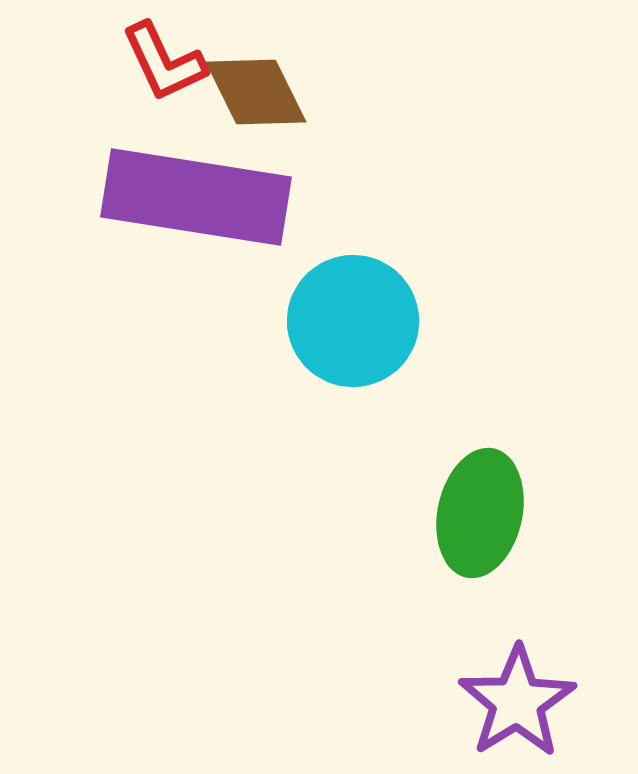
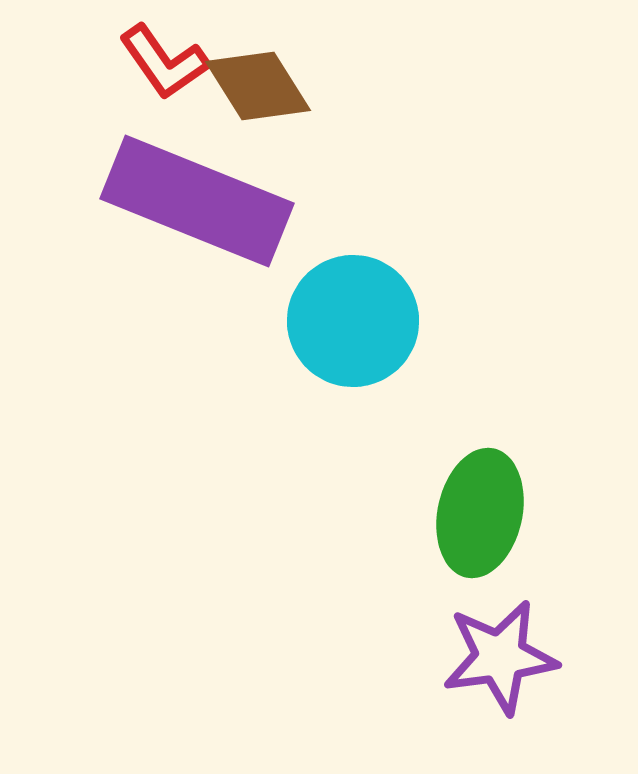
red L-shape: rotated 10 degrees counterclockwise
brown diamond: moved 2 px right, 6 px up; rotated 6 degrees counterclockwise
purple rectangle: moved 1 px right, 4 px down; rotated 13 degrees clockwise
purple star: moved 17 px left, 45 px up; rotated 24 degrees clockwise
